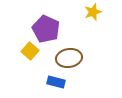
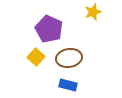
purple pentagon: moved 3 px right
yellow square: moved 6 px right, 6 px down
blue rectangle: moved 12 px right, 3 px down
